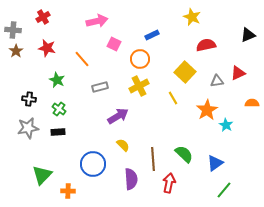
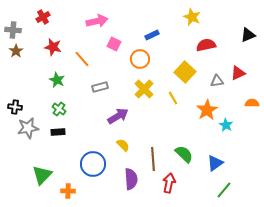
red star: moved 6 px right, 1 px up
yellow cross: moved 5 px right, 3 px down; rotated 18 degrees counterclockwise
black cross: moved 14 px left, 8 px down
